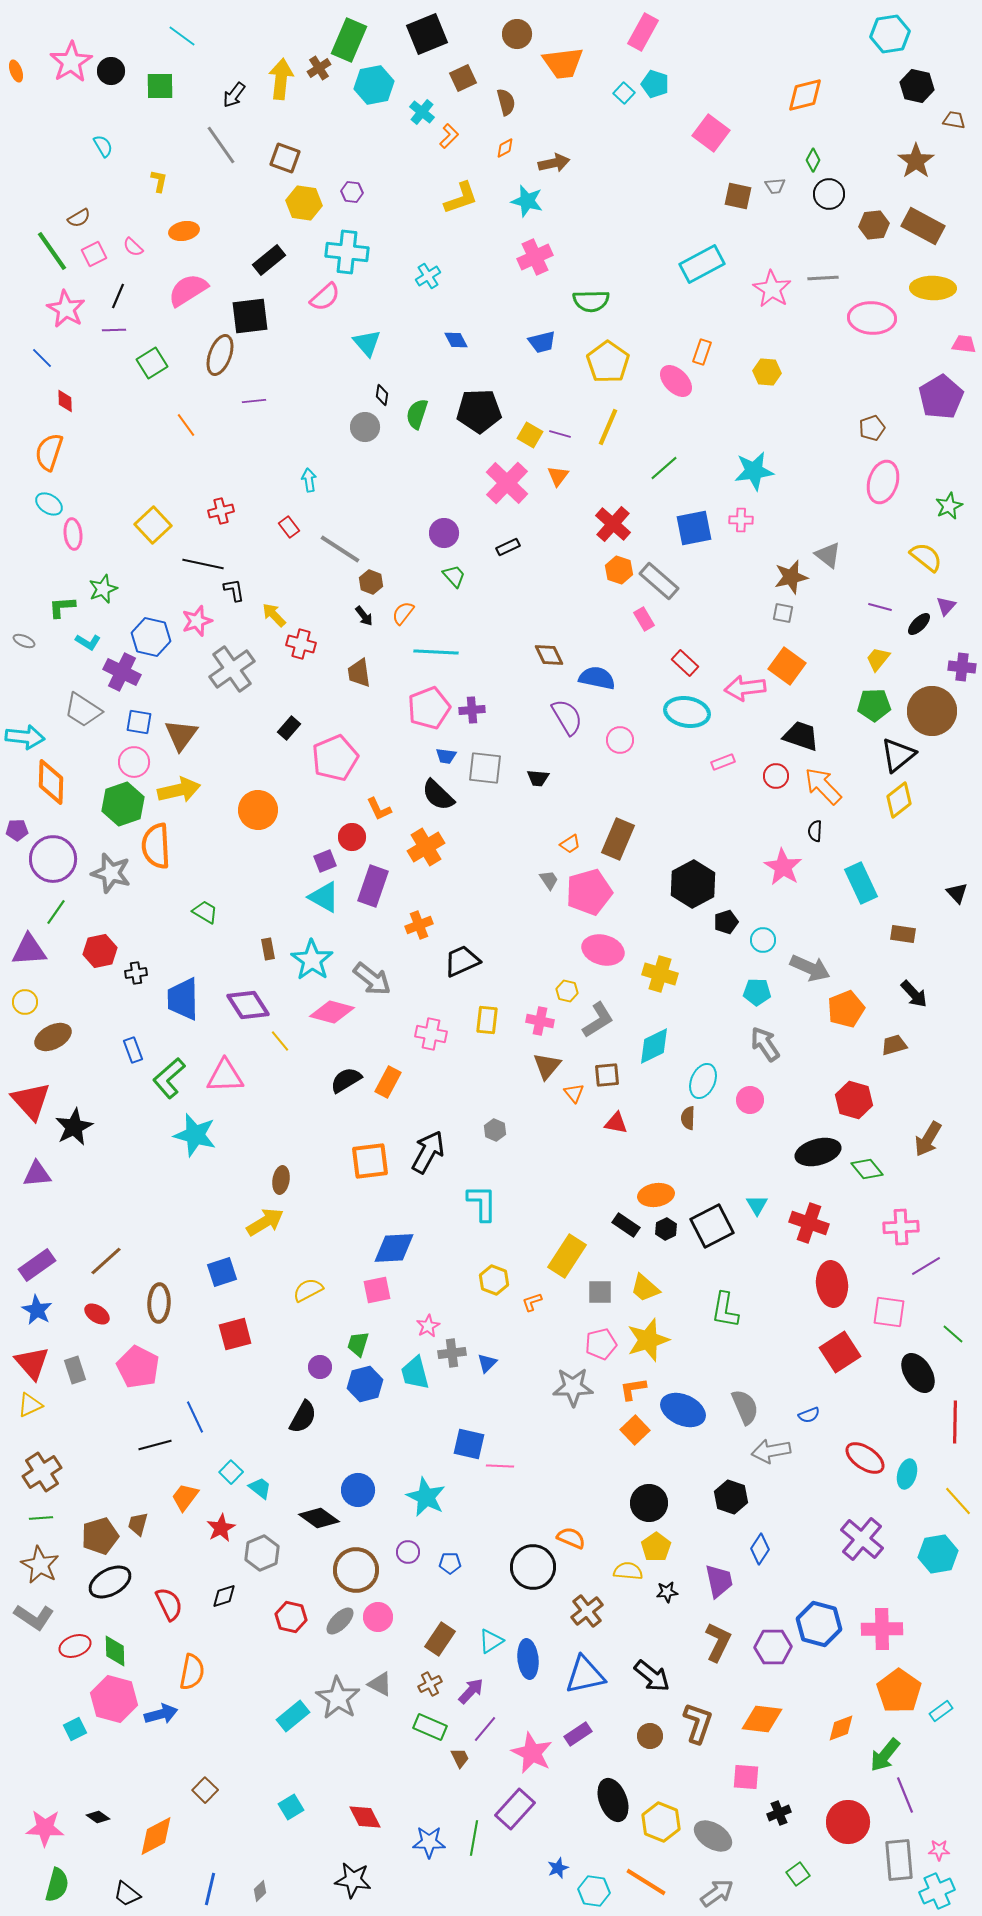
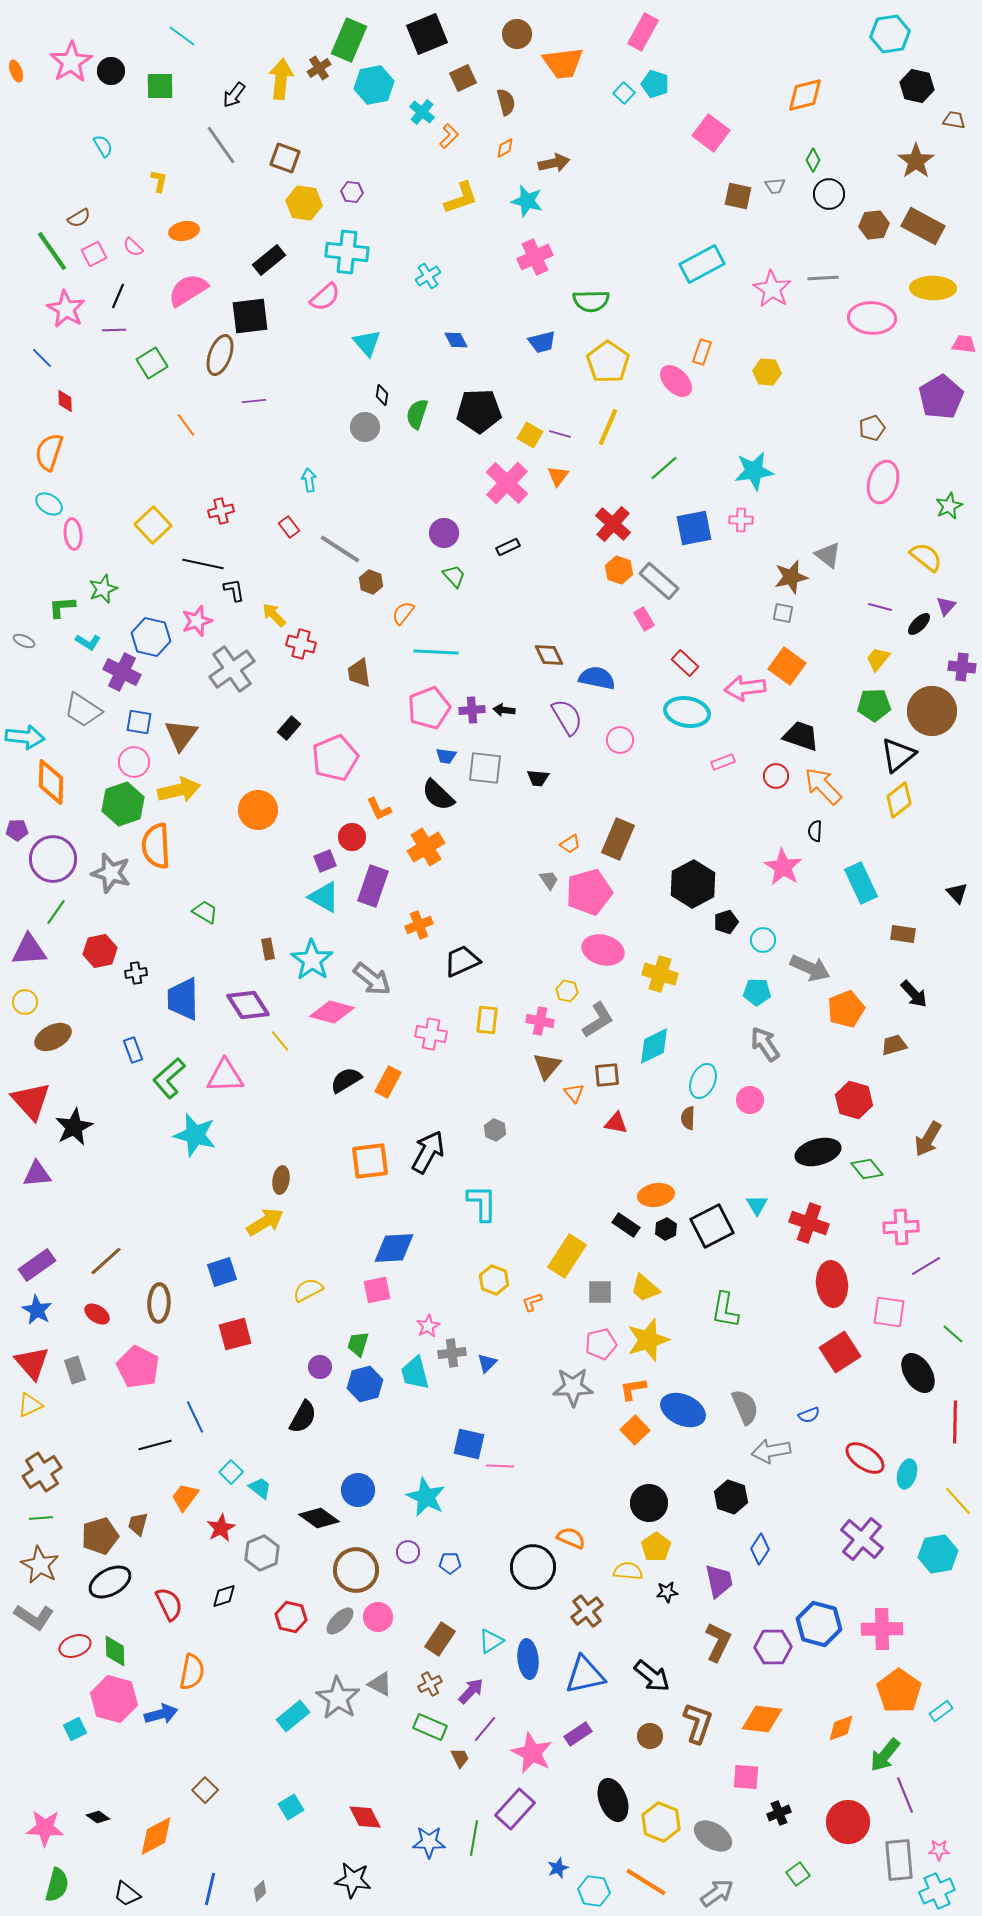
black arrow at (364, 616): moved 140 px right, 94 px down; rotated 135 degrees clockwise
